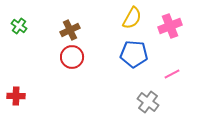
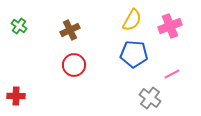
yellow semicircle: moved 2 px down
red circle: moved 2 px right, 8 px down
gray cross: moved 2 px right, 4 px up
